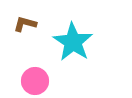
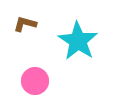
cyan star: moved 5 px right, 1 px up
